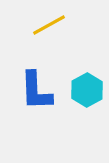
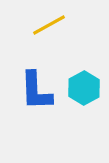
cyan hexagon: moved 3 px left, 2 px up
